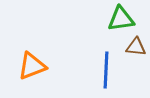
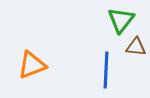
green triangle: moved 1 px down; rotated 44 degrees counterclockwise
orange triangle: moved 1 px up
